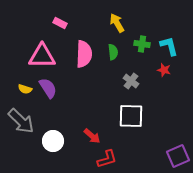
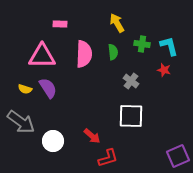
pink rectangle: moved 1 px down; rotated 24 degrees counterclockwise
gray arrow: moved 1 px down; rotated 8 degrees counterclockwise
red L-shape: moved 1 px right, 1 px up
